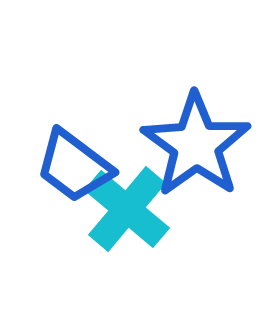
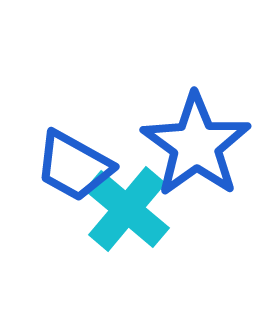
blue trapezoid: rotated 8 degrees counterclockwise
